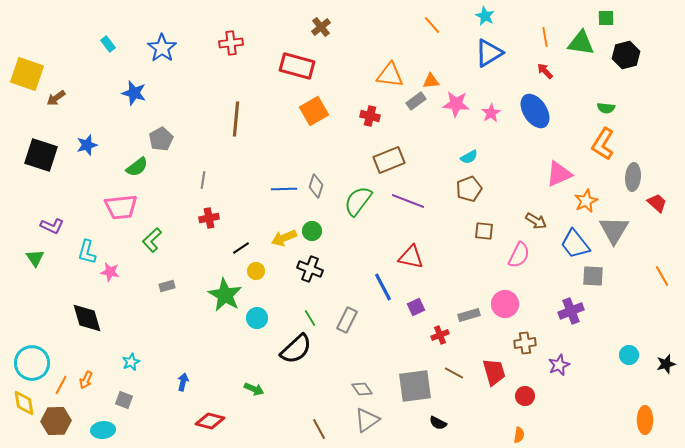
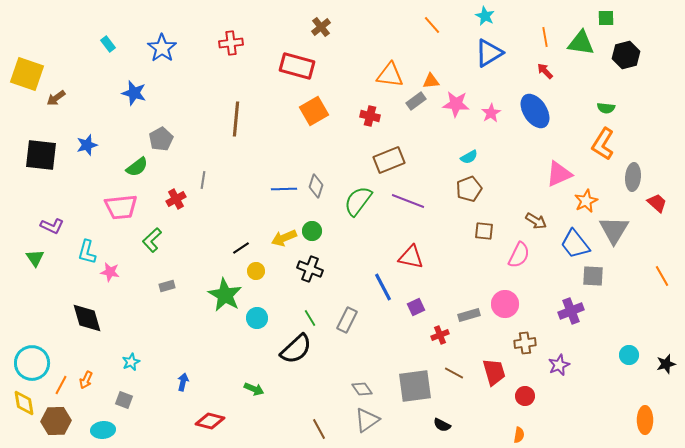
black square at (41, 155): rotated 12 degrees counterclockwise
red cross at (209, 218): moved 33 px left, 19 px up; rotated 18 degrees counterclockwise
black semicircle at (438, 423): moved 4 px right, 2 px down
